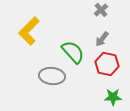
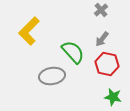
gray ellipse: rotated 15 degrees counterclockwise
green star: rotated 12 degrees clockwise
